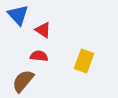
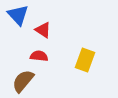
yellow rectangle: moved 1 px right, 1 px up
